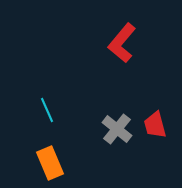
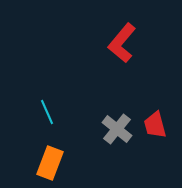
cyan line: moved 2 px down
orange rectangle: rotated 44 degrees clockwise
